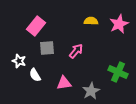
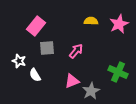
pink triangle: moved 8 px right, 2 px up; rotated 14 degrees counterclockwise
